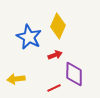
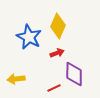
red arrow: moved 2 px right, 2 px up
